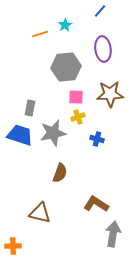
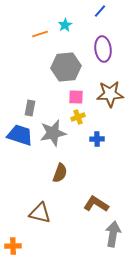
blue cross: rotated 16 degrees counterclockwise
